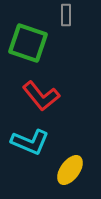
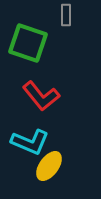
yellow ellipse: moved 21 px left, 4 px up
